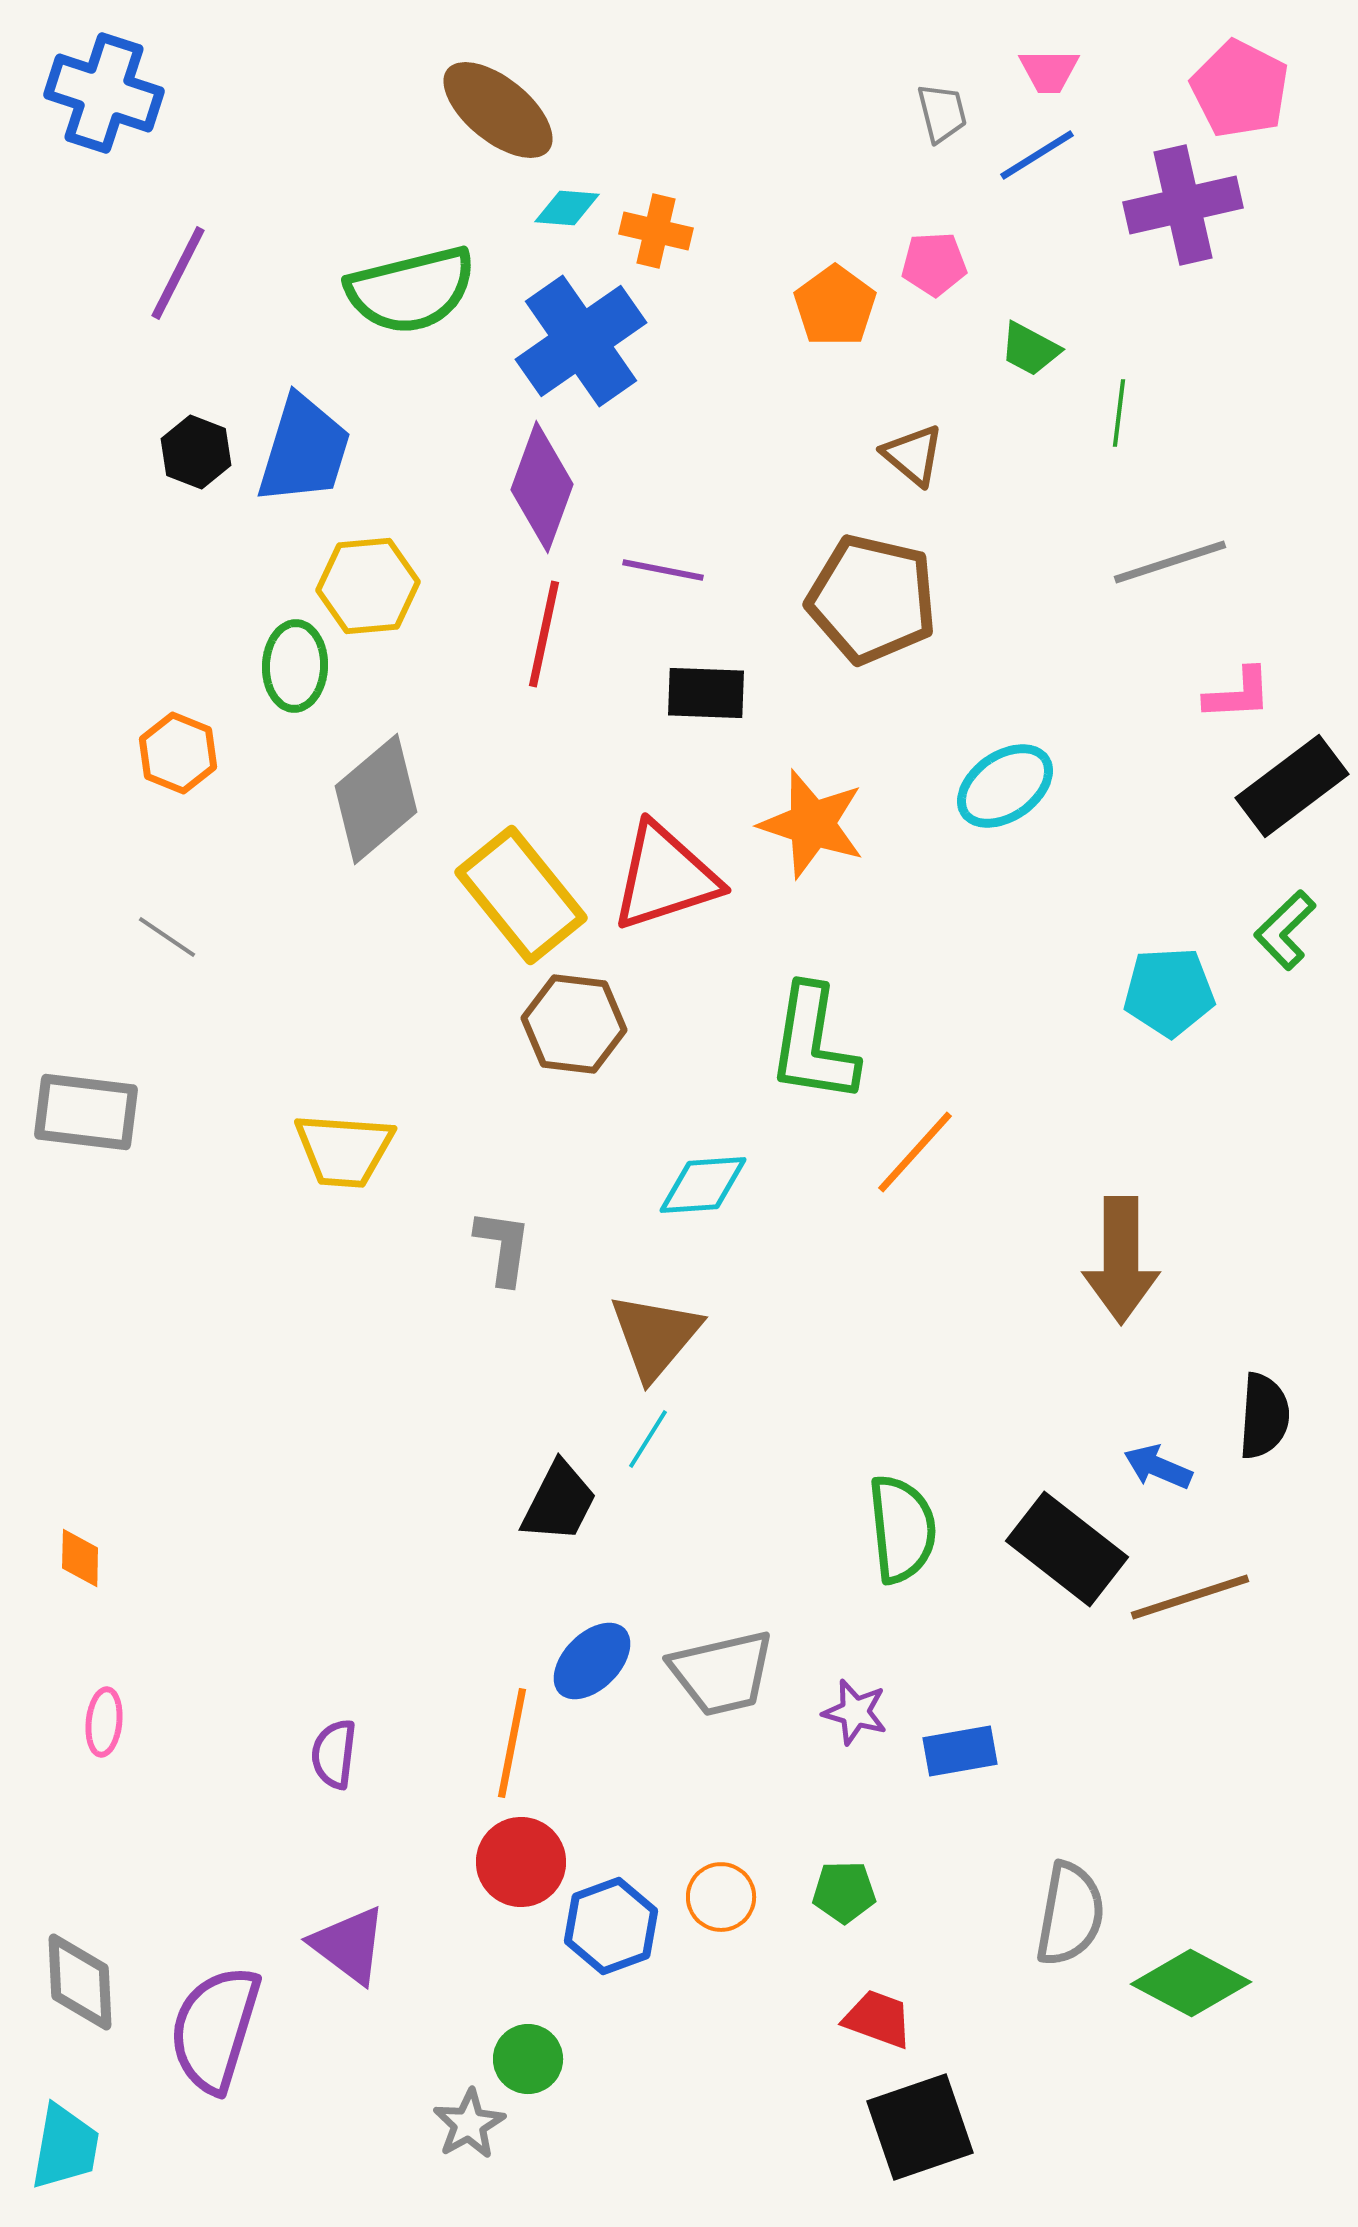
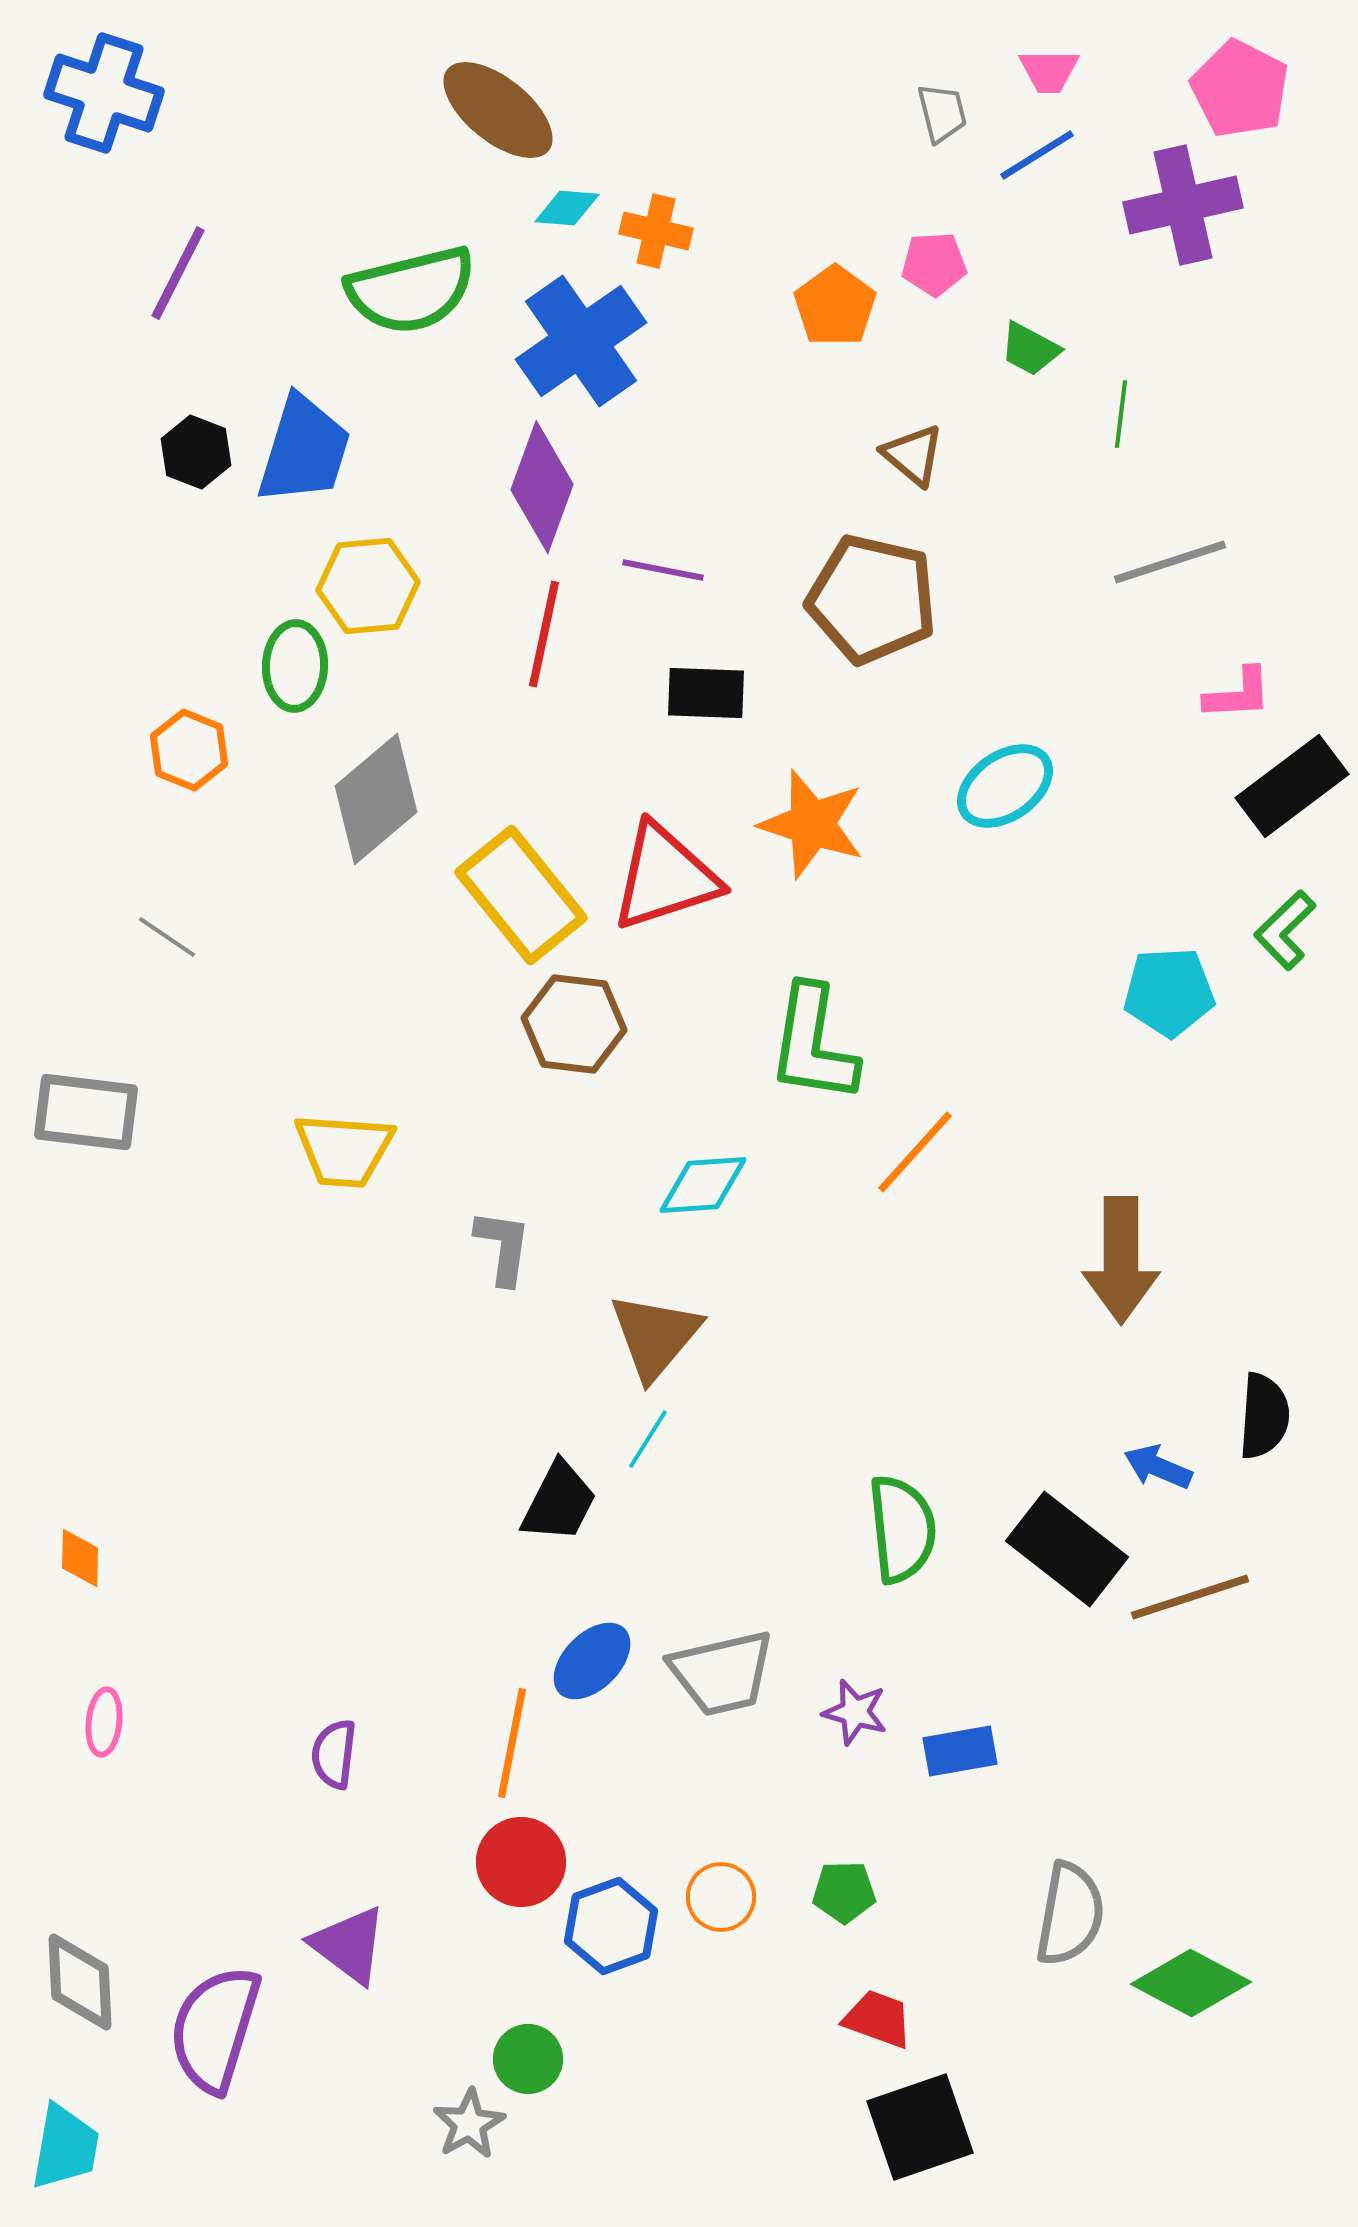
green line at (1119, 413): moved 2 px right, 1 px down
orange hexagon at (178, 753): moved 11 px right, 3 px up
